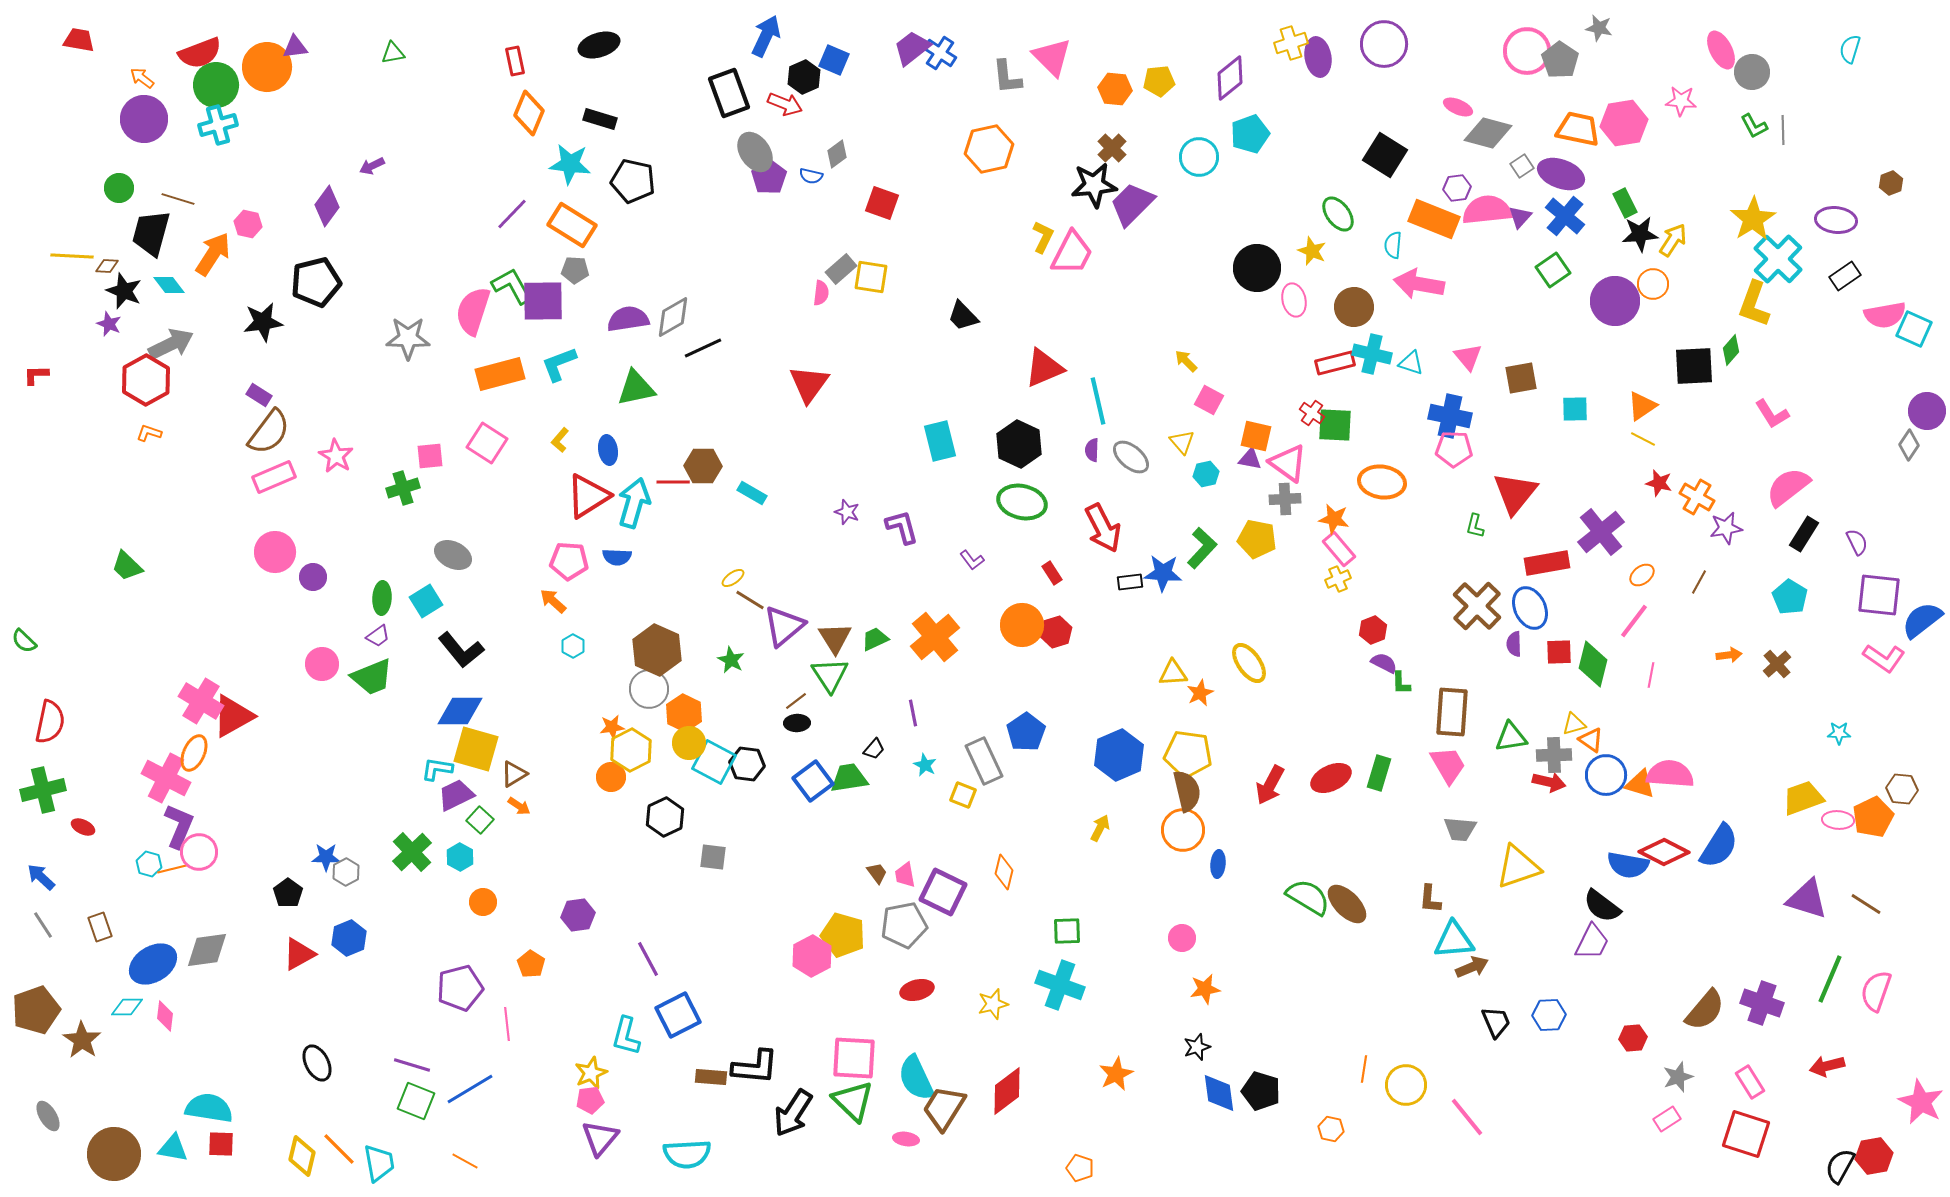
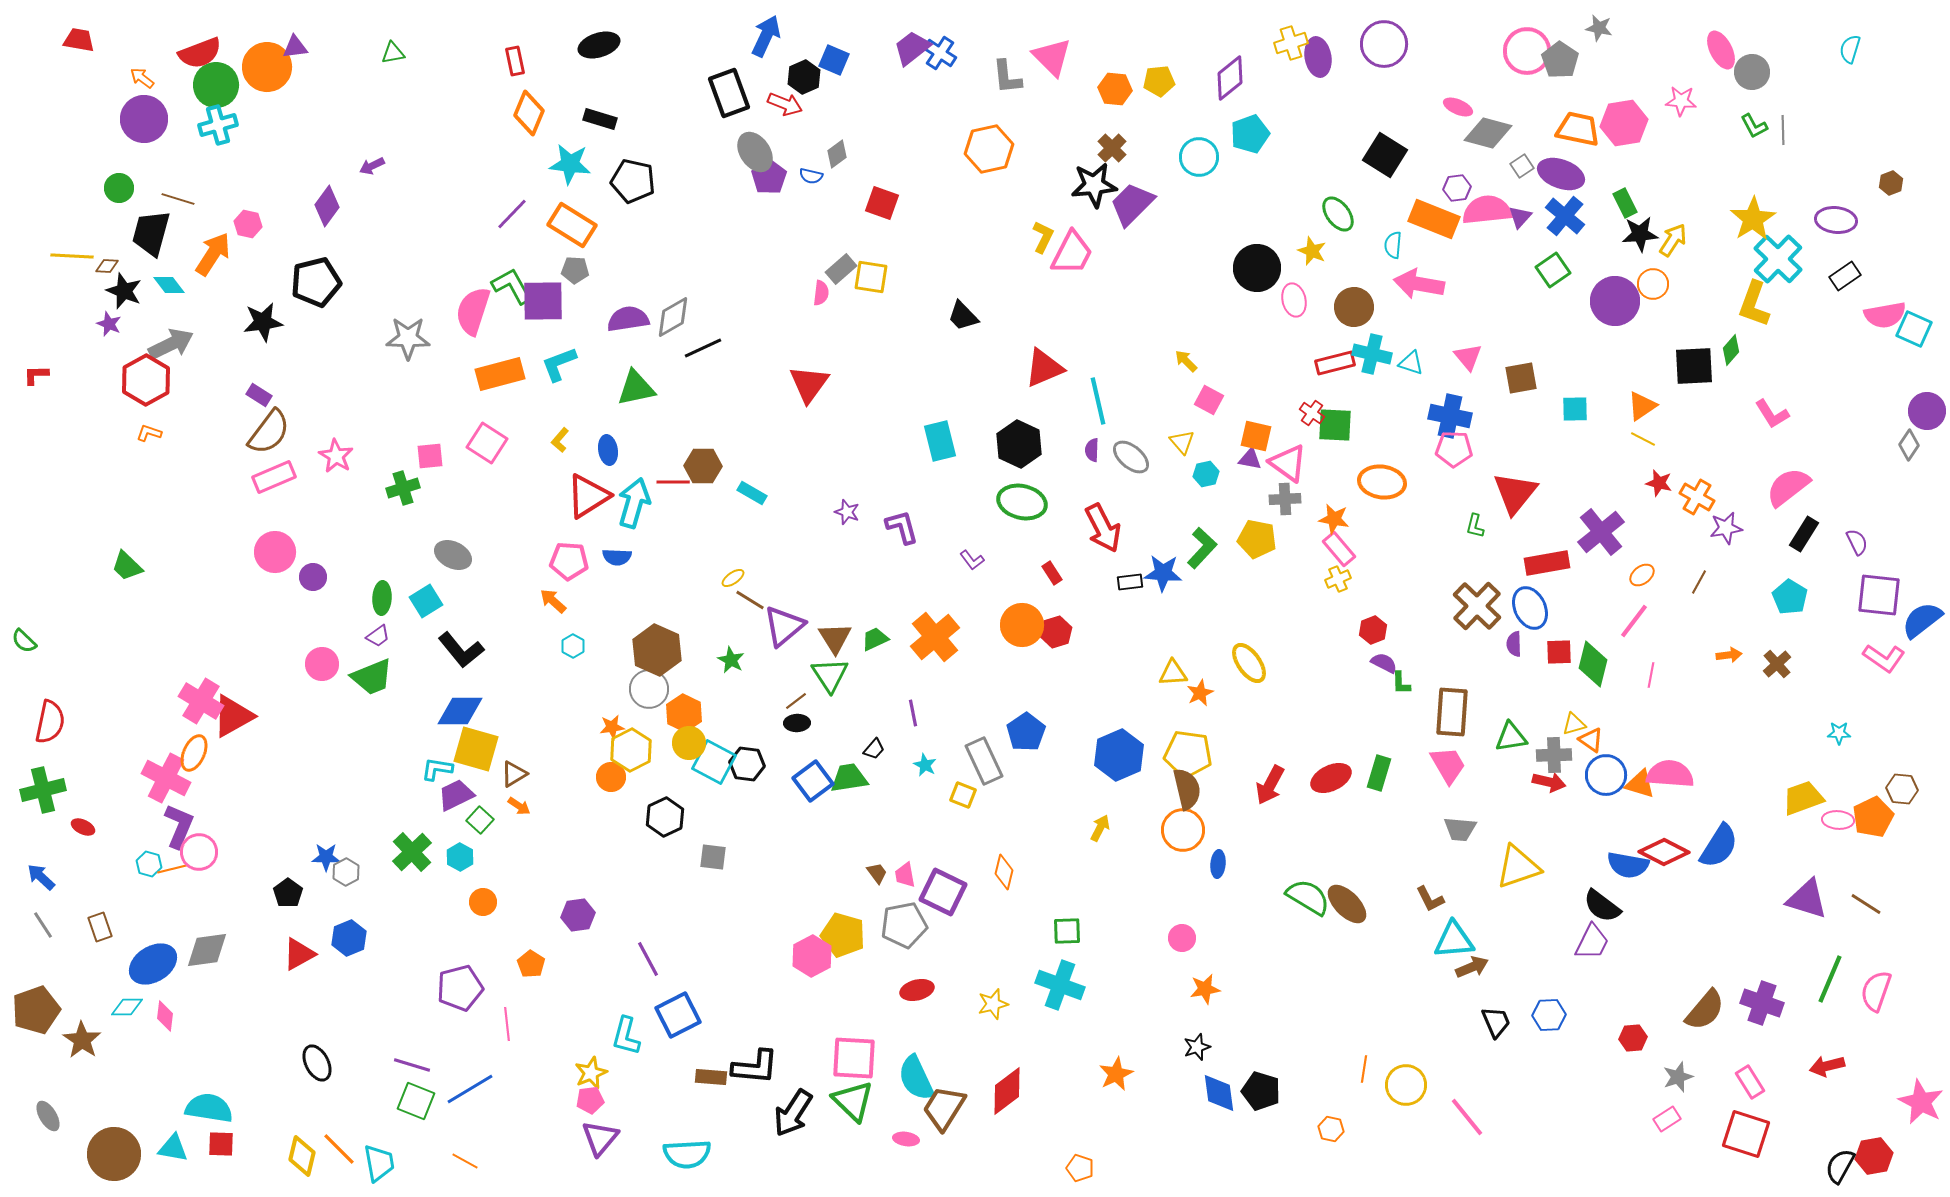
brown semicircle at (1187, 791): moved 2 px up
brown L-shape at (1430, 899): rotated 32 degrees counterclockwise
